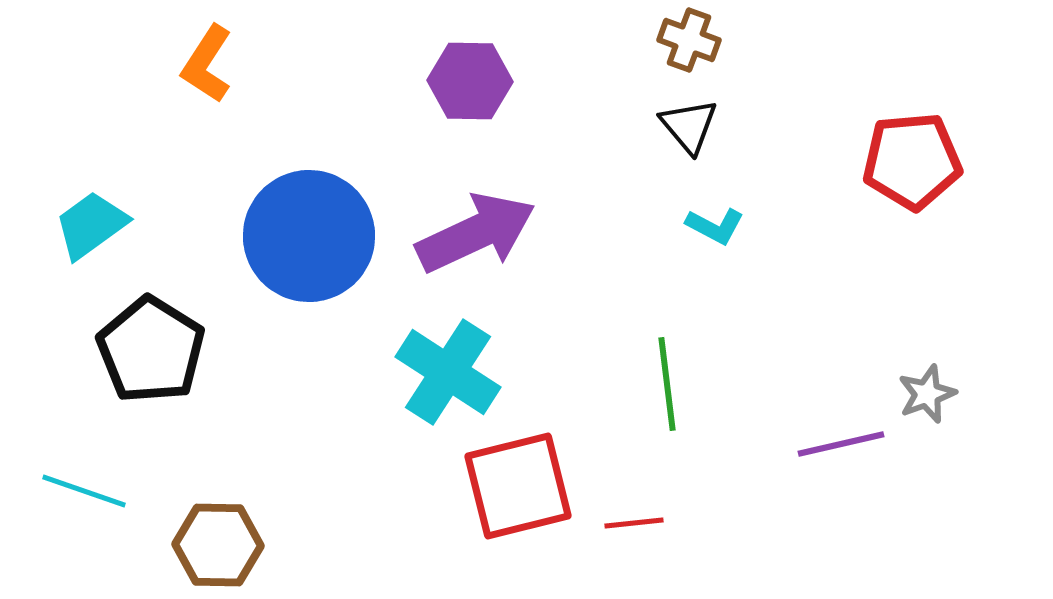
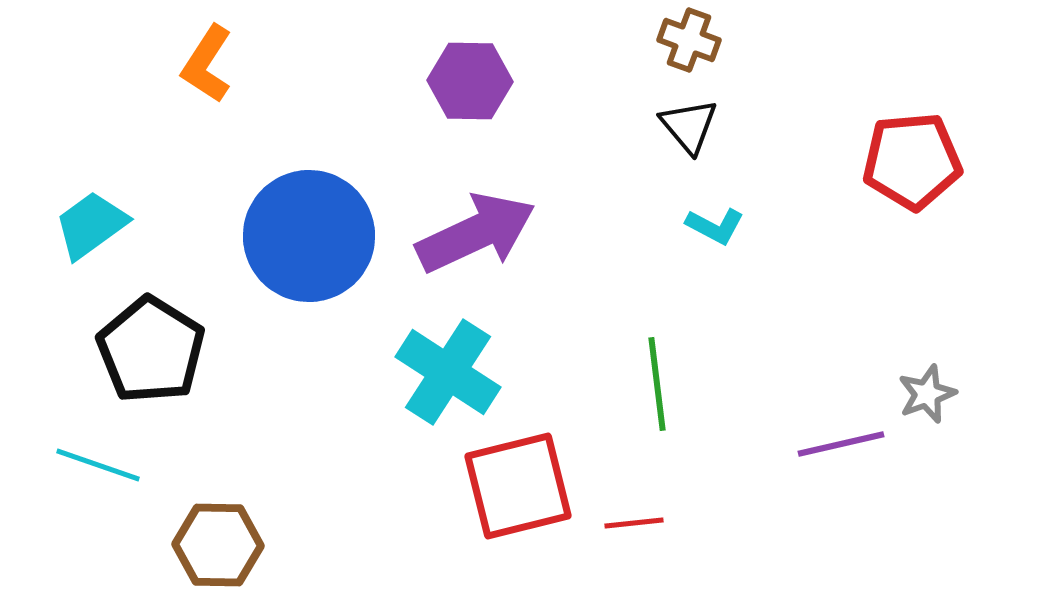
green line: moved 10 px left
cyan line: moved 14 px right, 26 px up
